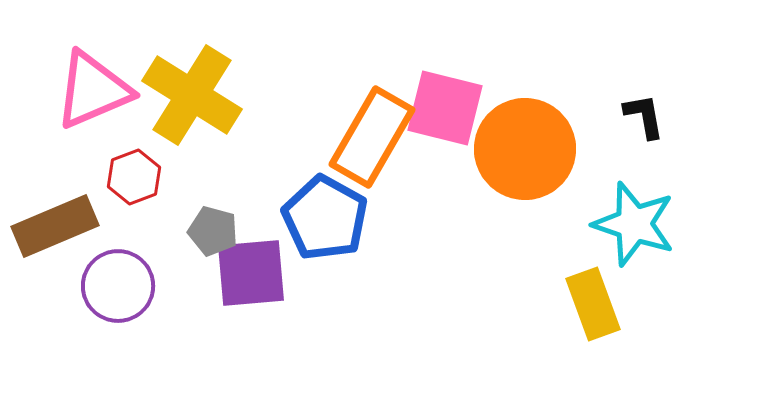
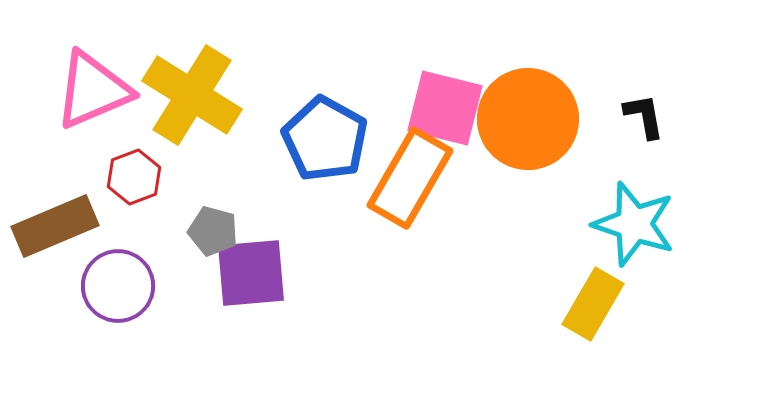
orange rectangle: moved 38 px right, 41 px down
orange circle: moved 3 px right, 30 px up
blue pentagon: moved 79 px up
yellow rectangle: rotated 50 degrees clockwise
